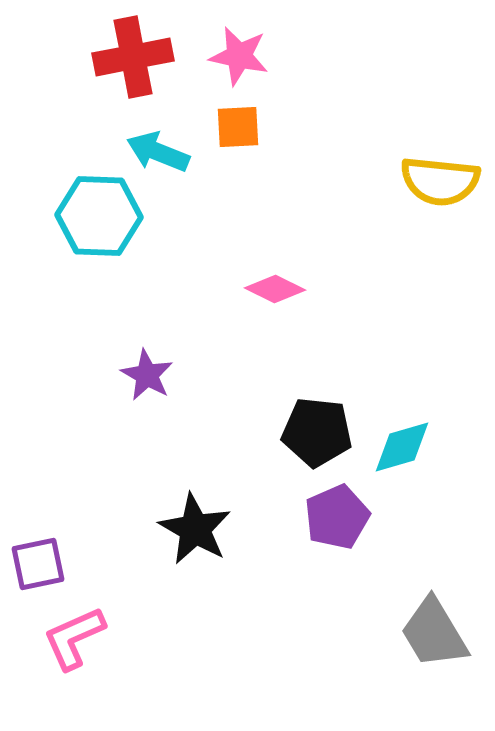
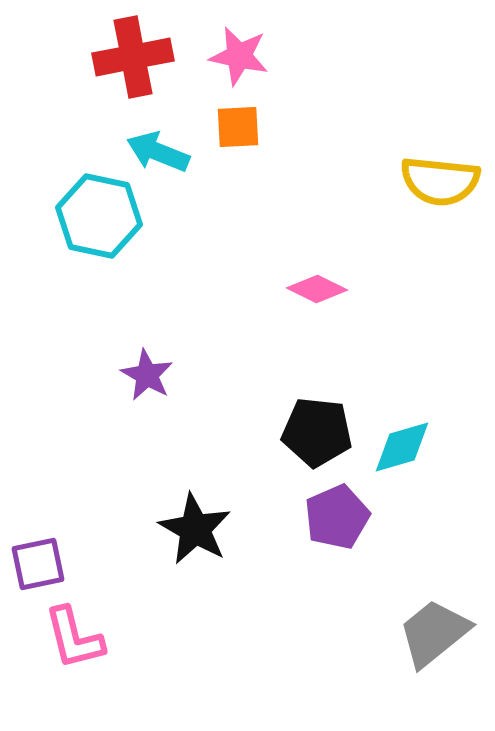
cyan hexagon: rotated 10 degrees clockwise
pink diamond: moved 42 px right
gray trapezoid: rotated 82 degrees clockwise
pink L-shape: rotated 80 degrees counterclockwise
